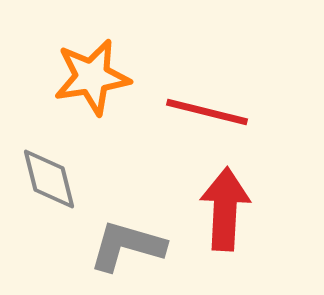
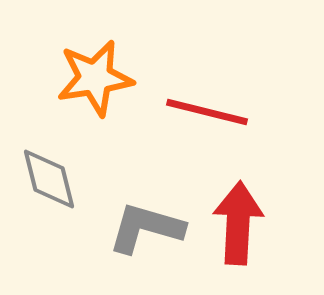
orange star: moved 3 px right, 1 px down
red arrow: moved 13 px right, 14 px down
gray L-shape: moved 19 px right, 18 px up
